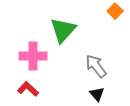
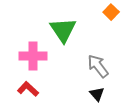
orange square: moved 4 px left, 1 px down
green triangle: rotated 16 degrees counterclockwise
gray arrow: moved 2 px right
